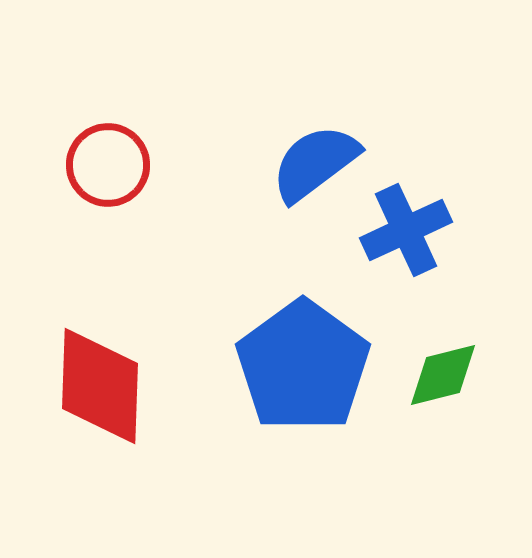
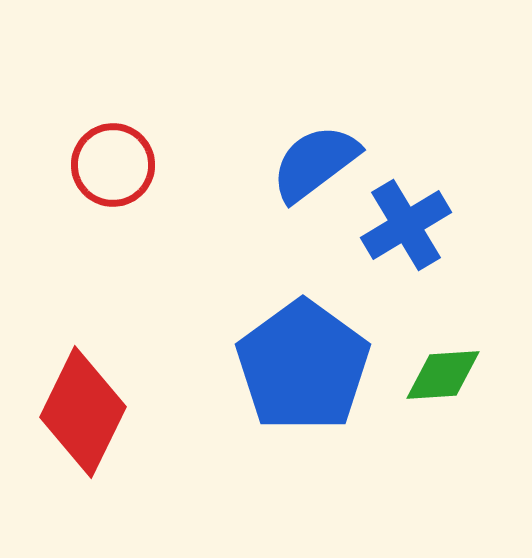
red circle: moved 5 px right
blue cross: moved 5 px up; rotated 6 degrees counterclockwise
green diamond: rotated 10 degrees clockwise
red diamond: moved 17 px left, 26 px down; rotated 24 degrees clockwise
